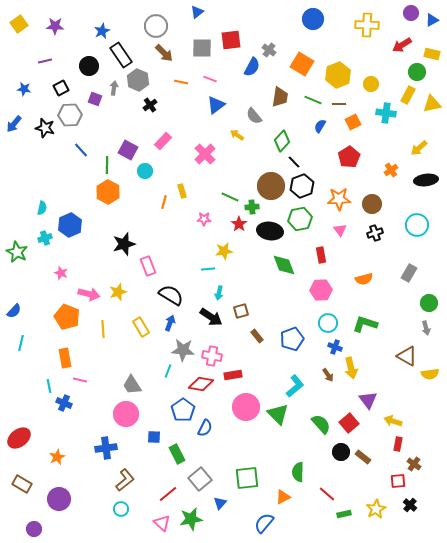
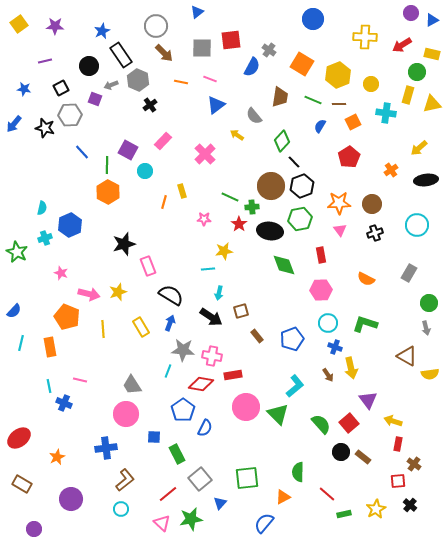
yellow cross at (367, 25): moved 2 px left, 12 px down
gray arrow at (114, 88): moved 3 px left, 3 px up; rotated 120 degrees counterclockwise
yellow rectangle at (408, 95): rotated 12 degrees counterclockwise
blue line at (81, 150): moved 1 px right, 2 px down
orange star at (339, 199): moved 4 px down
orange semicircle at (364, 279): moved 2 px right; rotated 42 degrees clockwise
orange rectangle at (65, 358): moved 15 px left, 11 px up
purple circle at (59, 499): moved 12 px right
